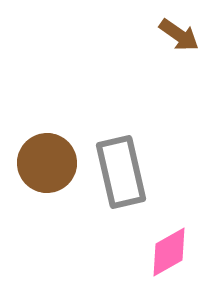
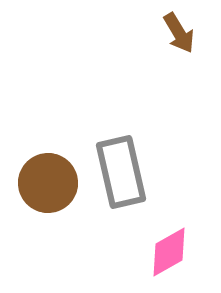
brown arrow: moved 2 px up; rotated 24 degrees clockwise
brown circle: moved 1 px right, 20 px down
